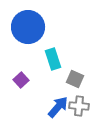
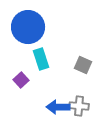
cyan rectangle: moved 12 px left
gray square: moved 8 px right, 14 px up
blue arrow: rotated 130 degrees counterclockwise
